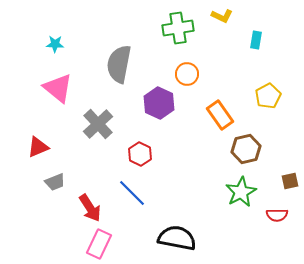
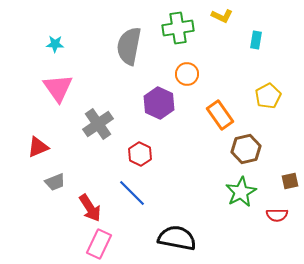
gray semicircle: moved 10 px right, 18 px up
pink triangle: rotated 16 degrees clockwise
gray cross: rotated 8 degrees clockwise
